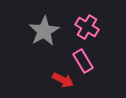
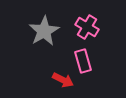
pink rectangle: rotated 15 degrees clockwise
